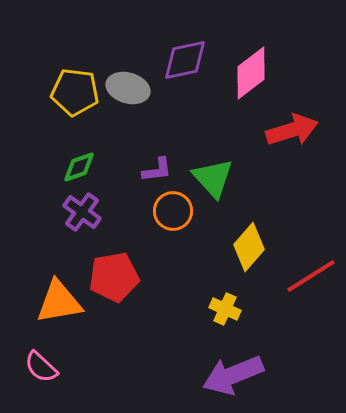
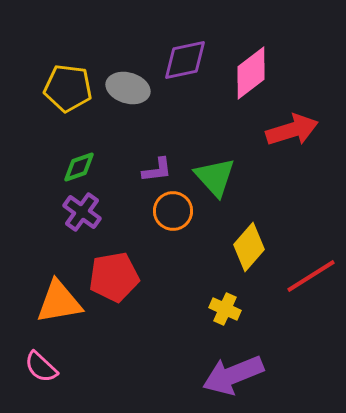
yellow pentagon: moved 7 px left, 4 px up
green triangle: moved 2 px right, 1 px up
